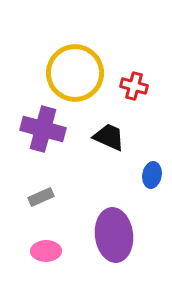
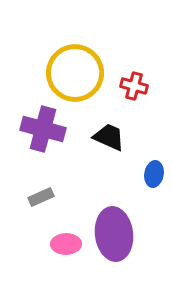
blue ellipse: moved 2 px right, 1 px up
purple ellipse: moved 1 px up
pink ellipse: moved 20 px right, 7 px up
